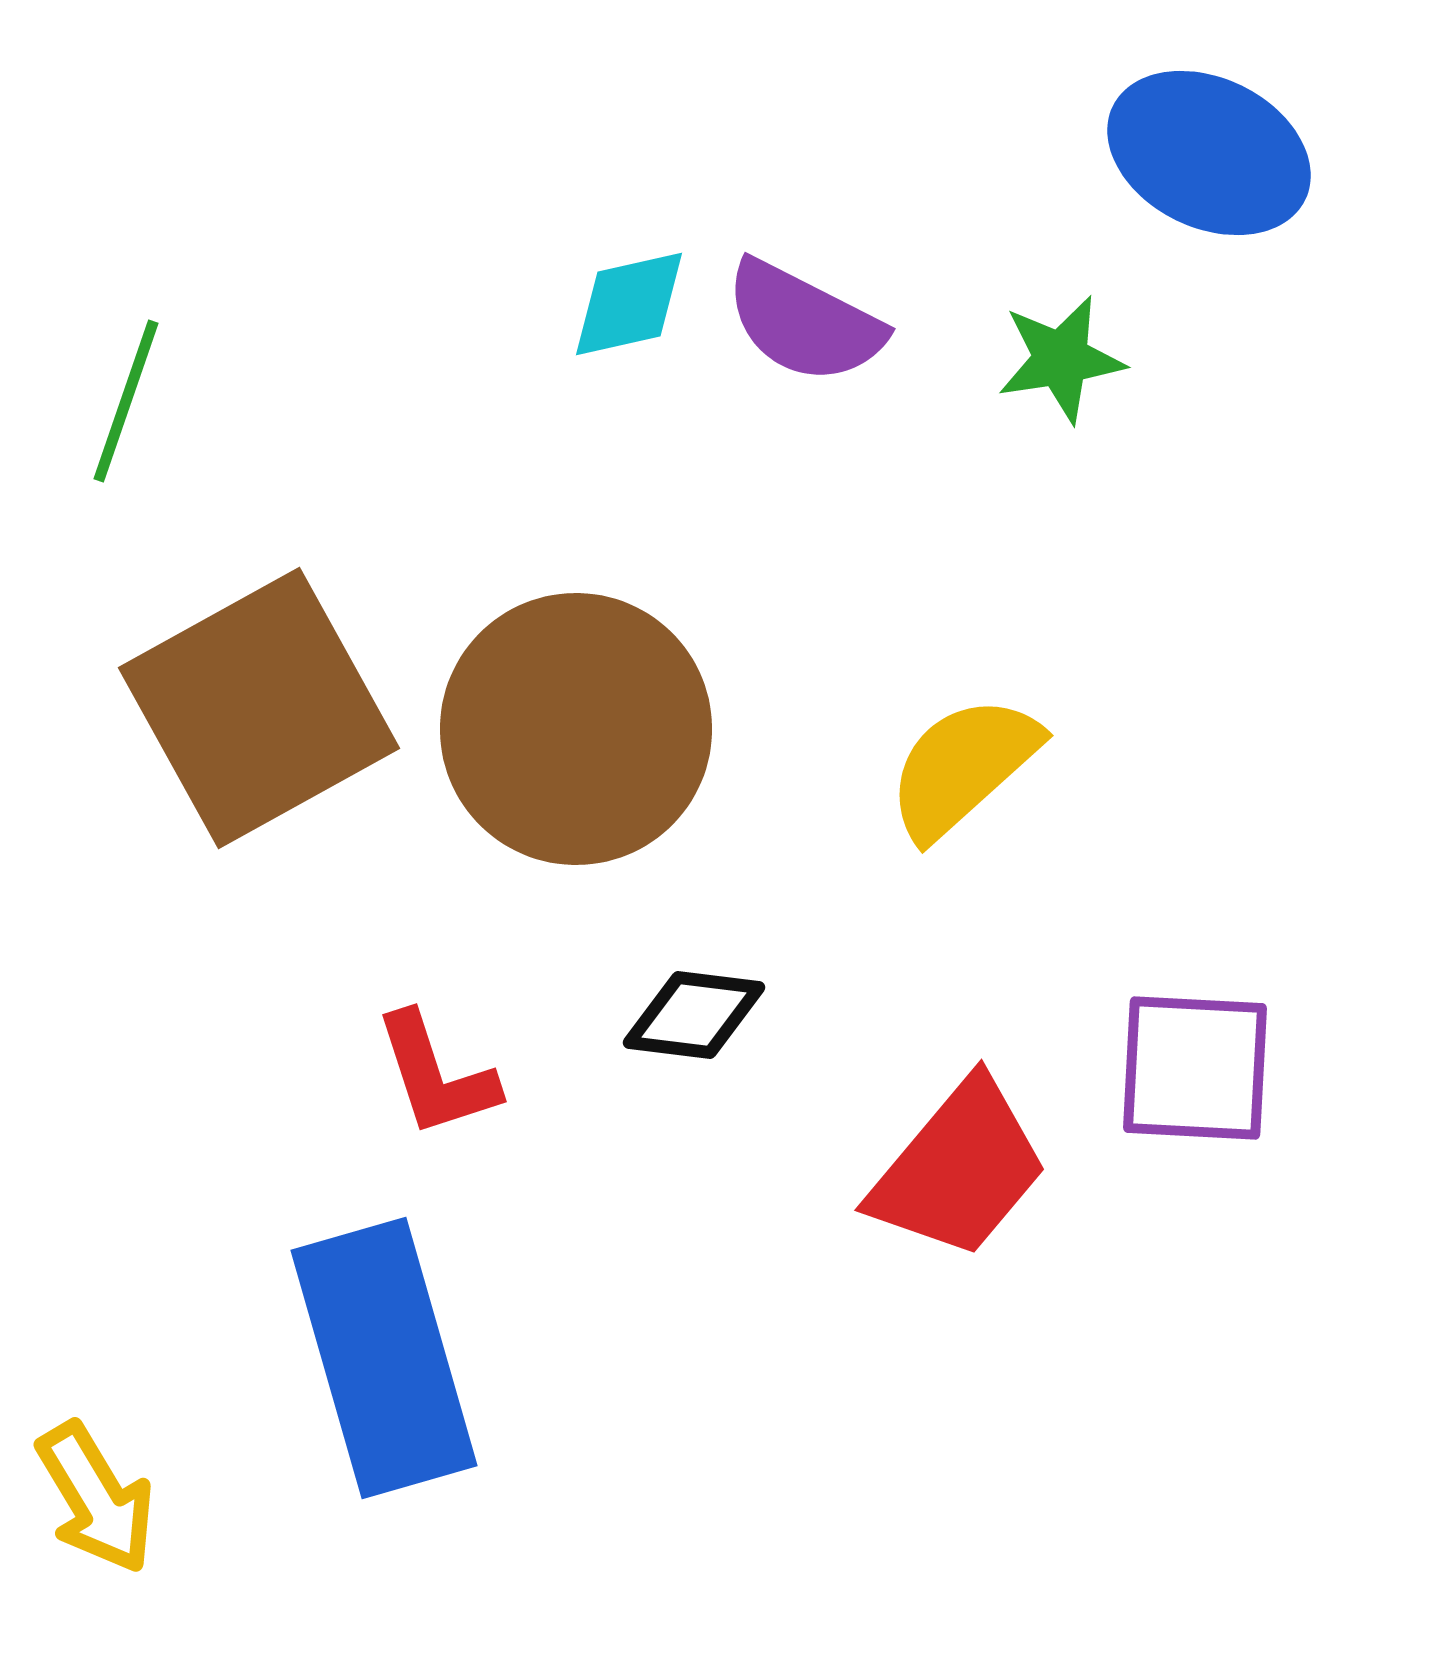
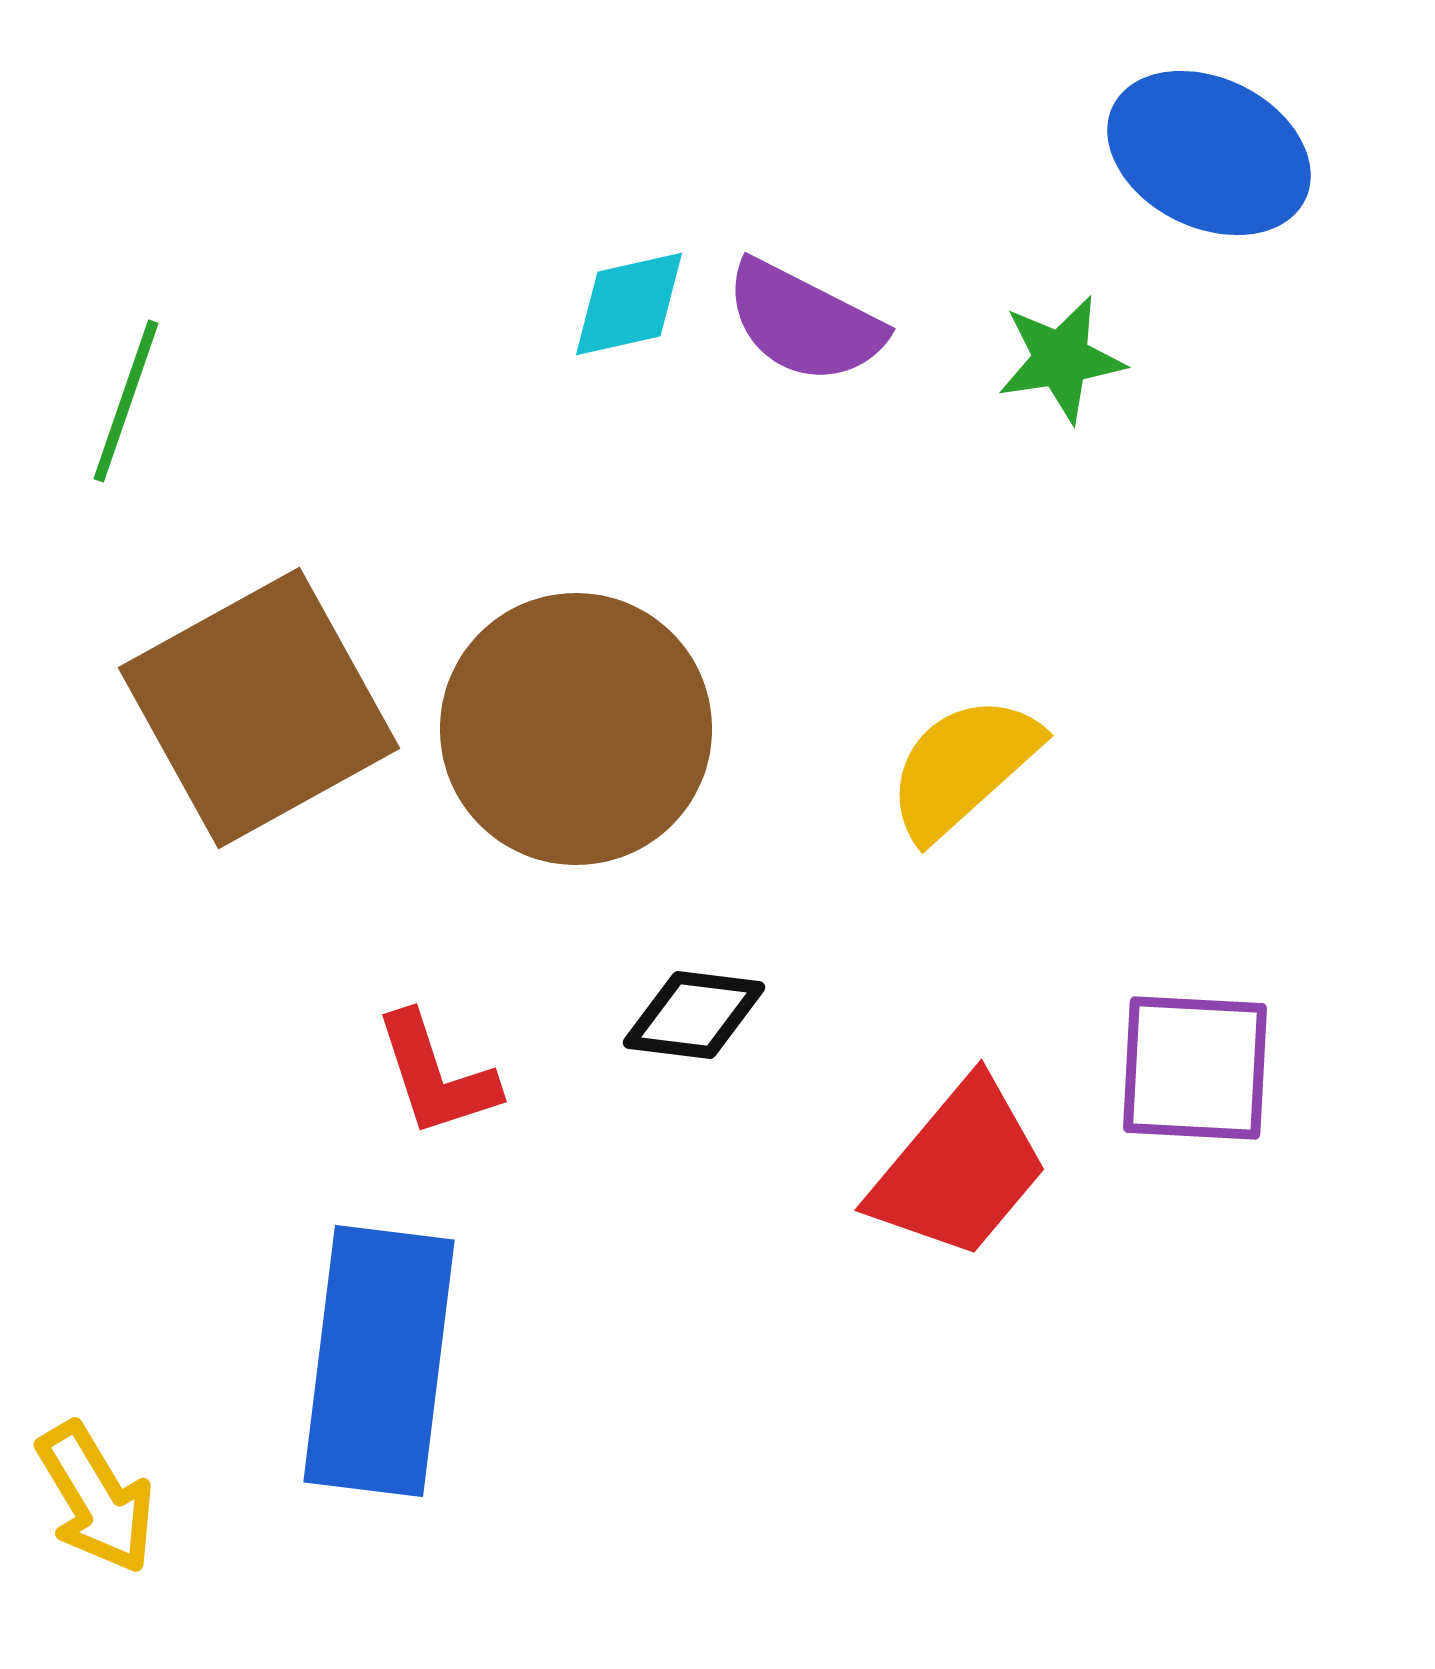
blue rectangle: moved 5 px left, 3 px down; rotated 23 degrees clockwise
